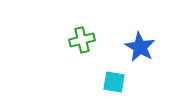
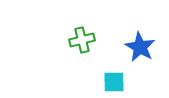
cyan square: rotated 10 degrees counterclockwise
